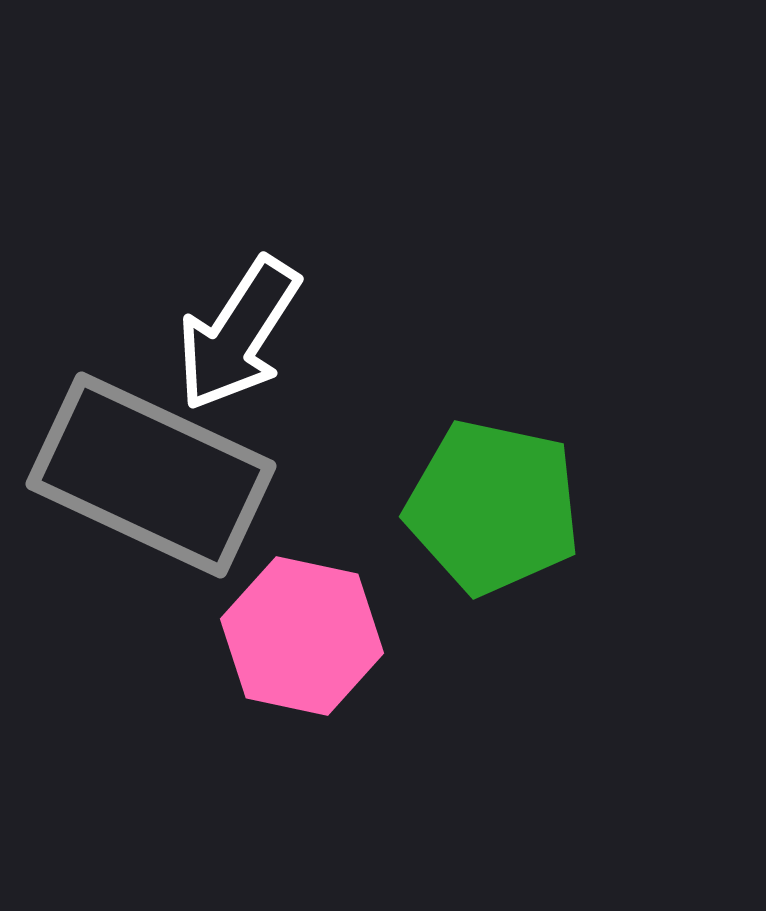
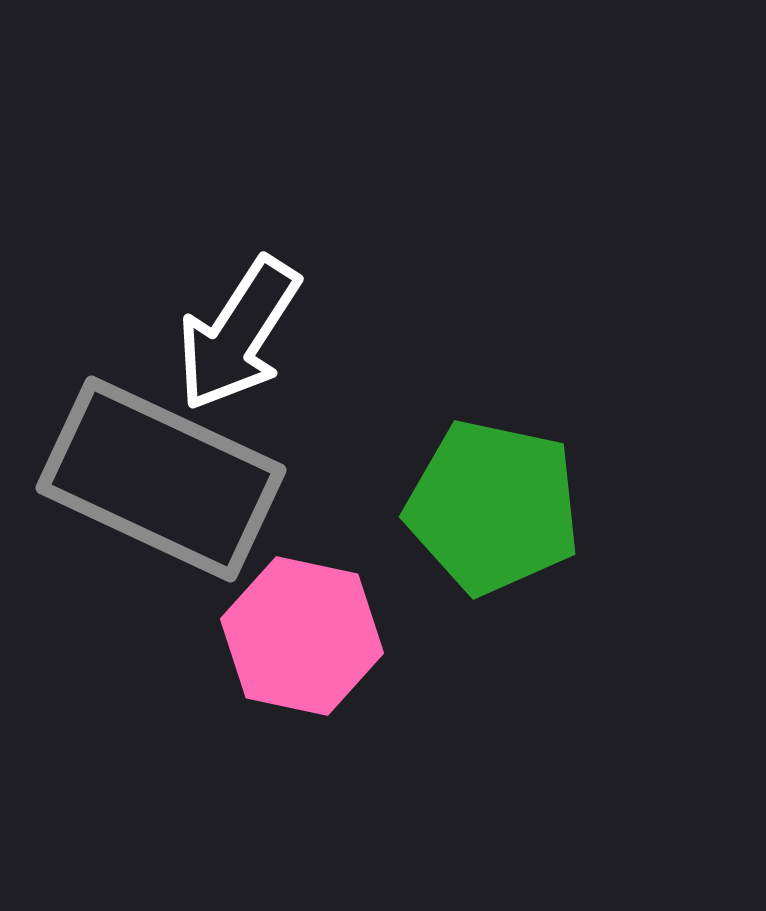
gray rectangle: moved 10 px right, 4 px down
